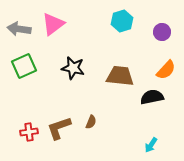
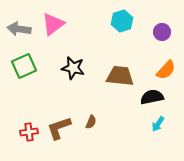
cyan arrow: moved 7 px right, 21 px up
